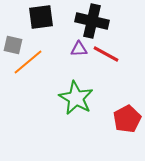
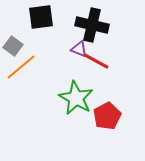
black cross: moved 4 px down
gray square: moved 1 px down; rotated 24 degrees clockwise
purple triangle: rotated 24 degrees clockwise
red line: moved 10 px left, 7 px down
orange line: moved 7 px left, 5 px down
red pentagon: moved 20 px left, 3 px up
